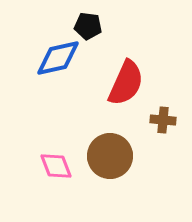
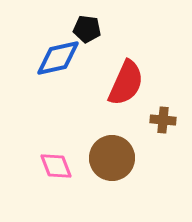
black pentagon: moved 1 px left, 3 px down
brown circle: moved 2 px right, 2 px down
